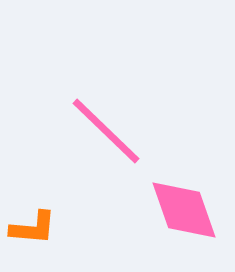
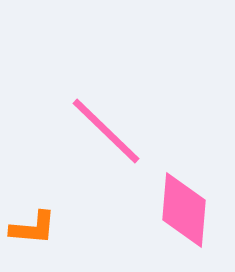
pink diamond: rotated 24 degrees clockwise
